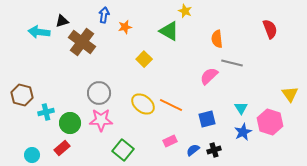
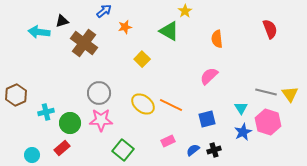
yellow star: rotated 16 degrees clockwise
blue arrow: moved 4 px up; rotated 42 degrees clockwise
brown cross: moved 2 px right, 1 px down
yellow square: moved 2 px left
gray line: moved 34 px right, 29 px down
brown hexagon: moved 6 px left; rotated 20 degrees clockwise
pink hexagon: moved 2 px left
pink rectangle: moved 2 px left
